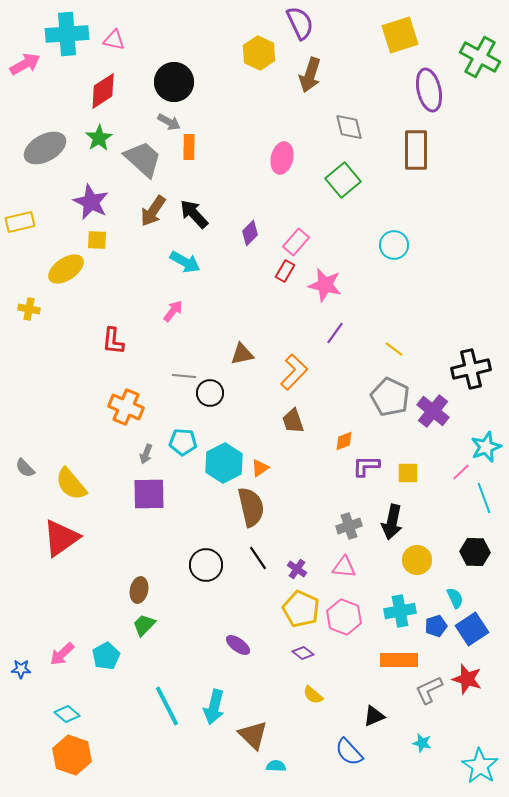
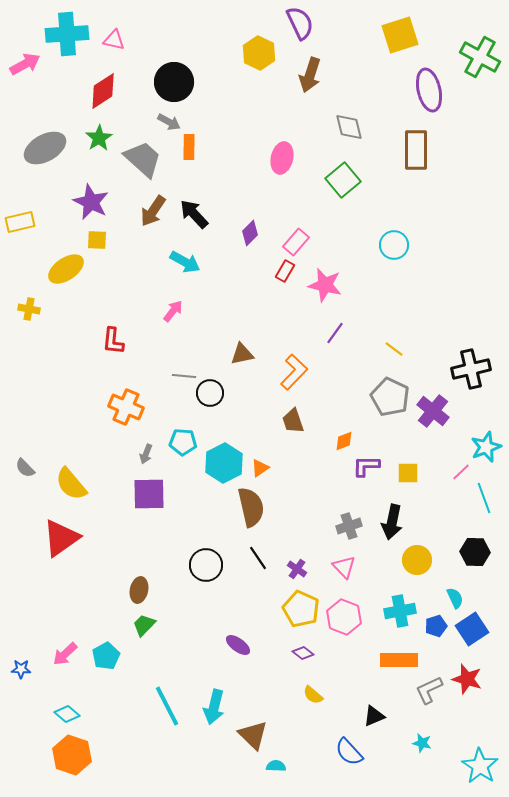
pink triangle at (344, 567): rotated 40 degrees clockwise
pink arrow at (62, 654): moved 3 px right
